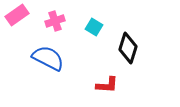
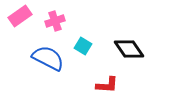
pink rectangle: moved 3 px right, 1 px down
cyan square: moved 11 px left, 19 px down
black diamond: moved 1 px right, 1 px down; rotated 52 degrees counterclockwise
